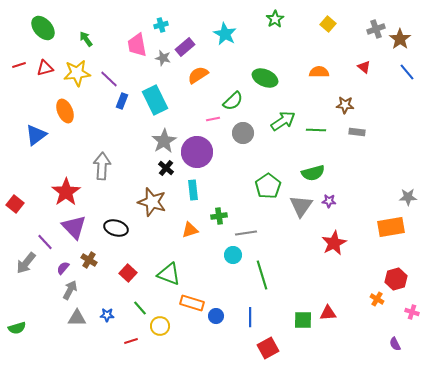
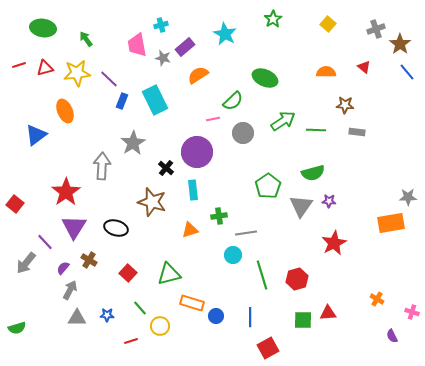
green star at (275, 19): moved 2 px left
green ellipse at (43, 28): rotated 40 degrees counterclockwise
brown star at (400, 39): moved 5 px down
orange semicircle at (319, 72): moved 7 px right
gray star at (164, 141): moved 31 px left, 2 px down
purple triangle at (74, 227): rotated 16 degrees clockwise
orange rectangle at (391, 227): moved 4 px up
green triangle at (169, 274): rotated 35 degrees counterclockwise
red hexagon at (396, 279): moved 99 px left
purple semicircle at (395, 344): moved 3 px left, 8 px up
